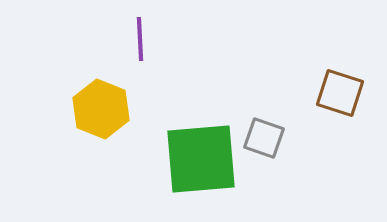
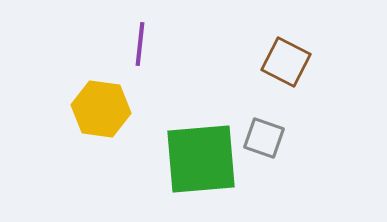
purple line: moved 5 px down; rotated 9 degrees clockwise
brown square: moved 54 px left, 31 px up; rotated 9 degrees clockwise
yellow hexagon: rotated 14 degrees counterclockwise
